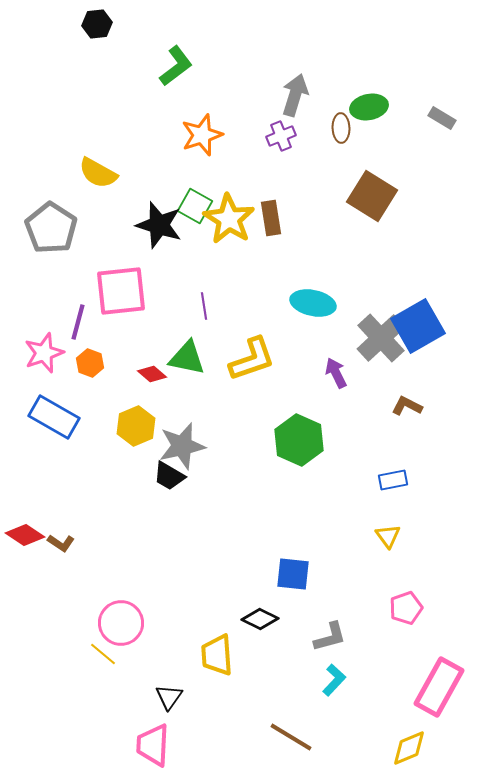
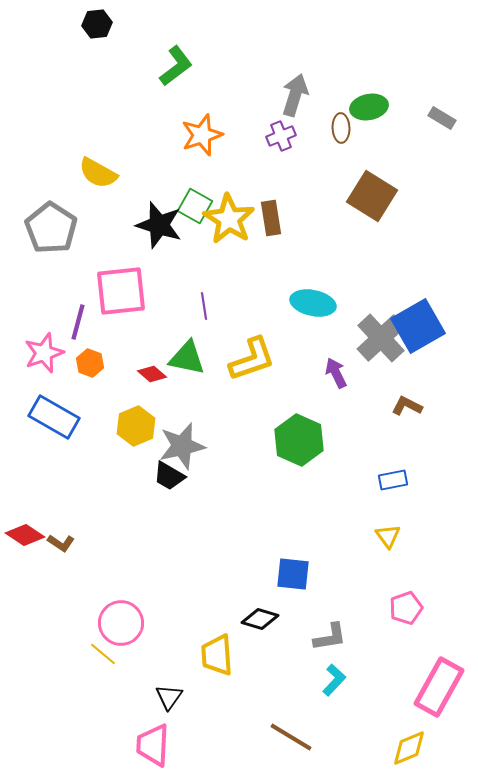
black diamond at (260, 619): rotated 9 degrees counterclockwise
gray L-shape at (330, 637): rotated 6 degrees clockwise
